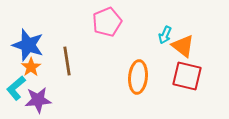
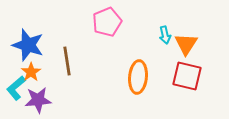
cyan arrow: rotated 36 degrees counterclockwise
orange triangle: moved 3 px right, 2 px up; rotated 25 degrees clockwise
orange star: moved 5 px down
